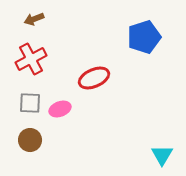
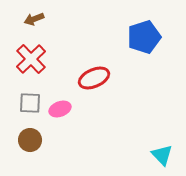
red cross: rotated 16 degrees counterclockwise
cyan triangle: rotated 15 degrees counterclockwise
